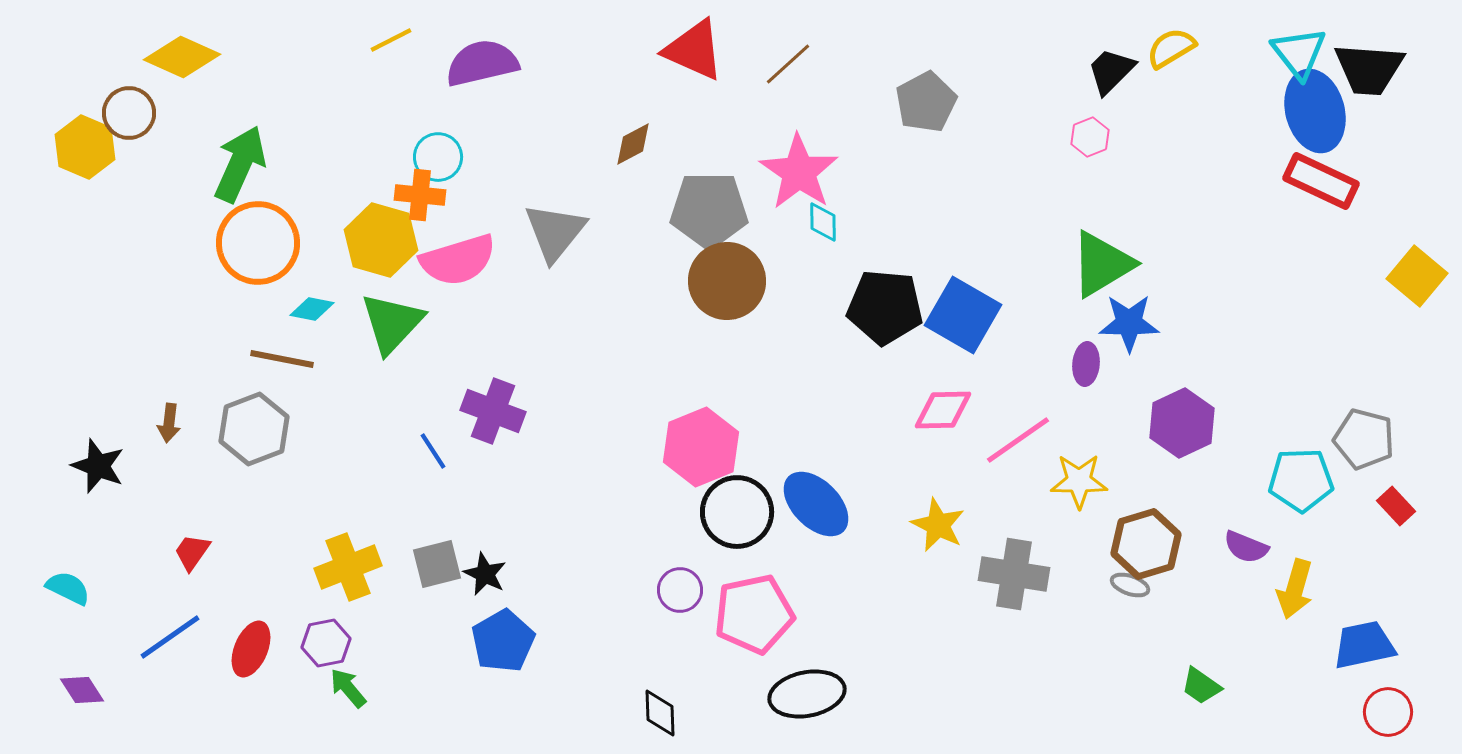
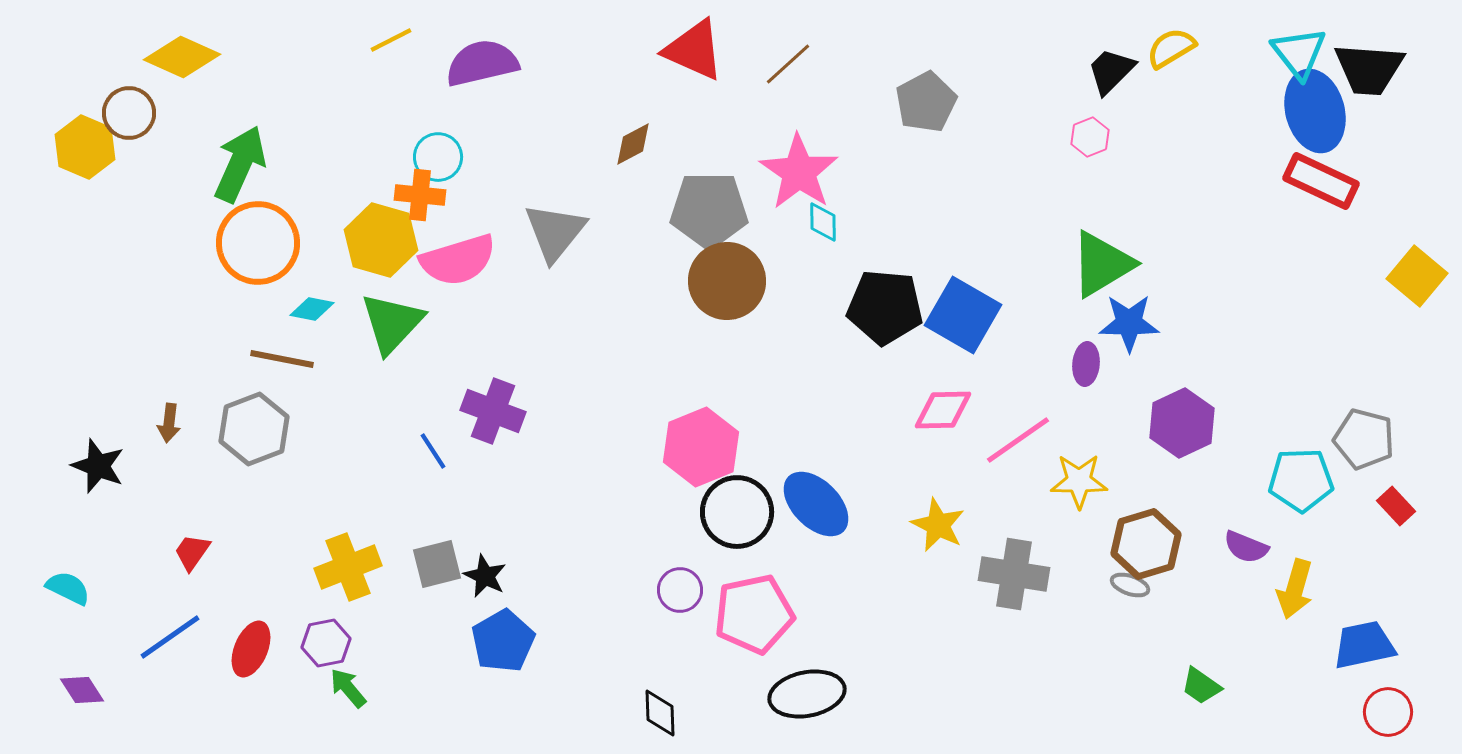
black star at (485, 574): moved 2 px down
